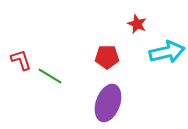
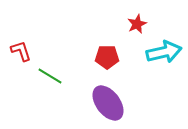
red star: rotated 24 degrees clockwise
cyan arrow: moved 3 px left
red L-shape: moved 9 px up
purple ellipse: rotated 57 degrees counterclockwise
